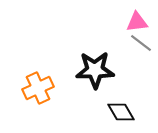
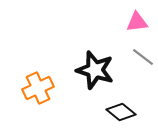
gray line: moved 2 px right, 14 px down
black star: rotated 18 degrees clockwise
black diamond: rotated 20 degrees counterclockwise
